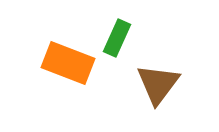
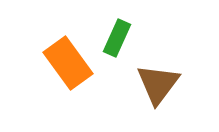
orange rectangle: rotated 33 degrees clockwise
